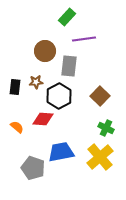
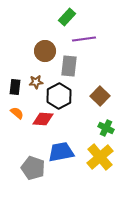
orange semicircle: moved 14 px up
